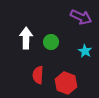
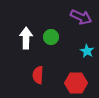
green circle: moved 5 px up
cyan star: moved 2 px right
red hexagon: moved 10 px right; rotated 20 degrees counterclockwise
